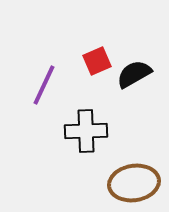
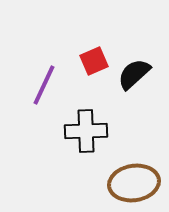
red square: moved 3 px left
black semicircle: rotated 12 degrees counterclockwise
